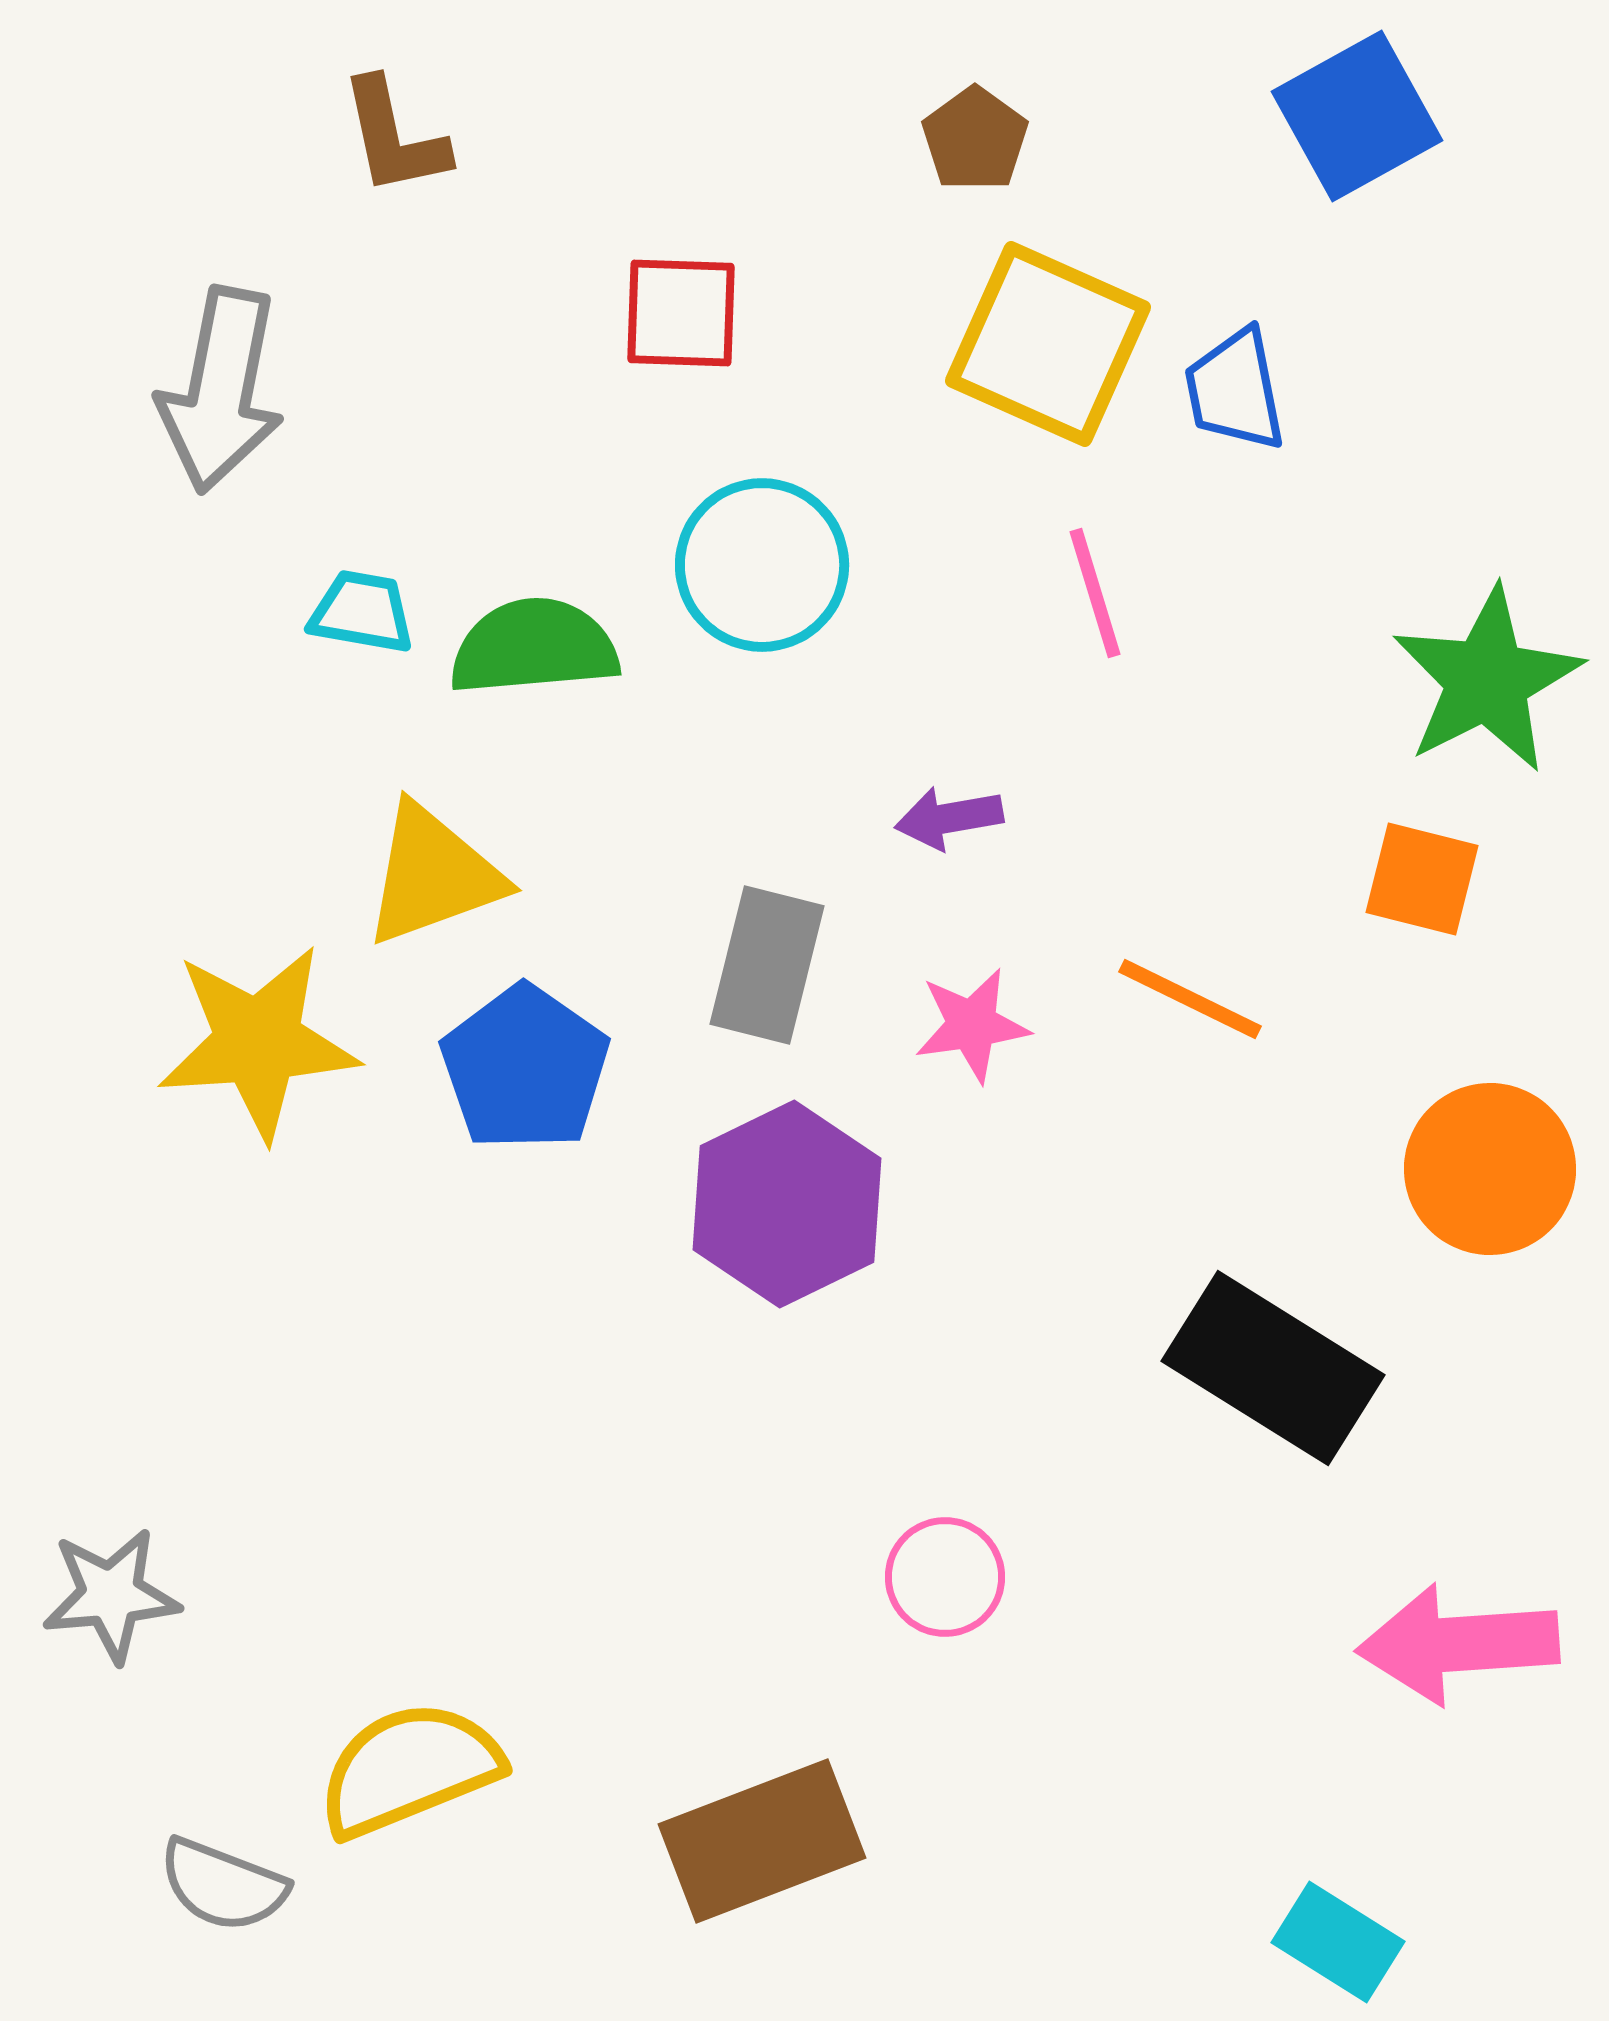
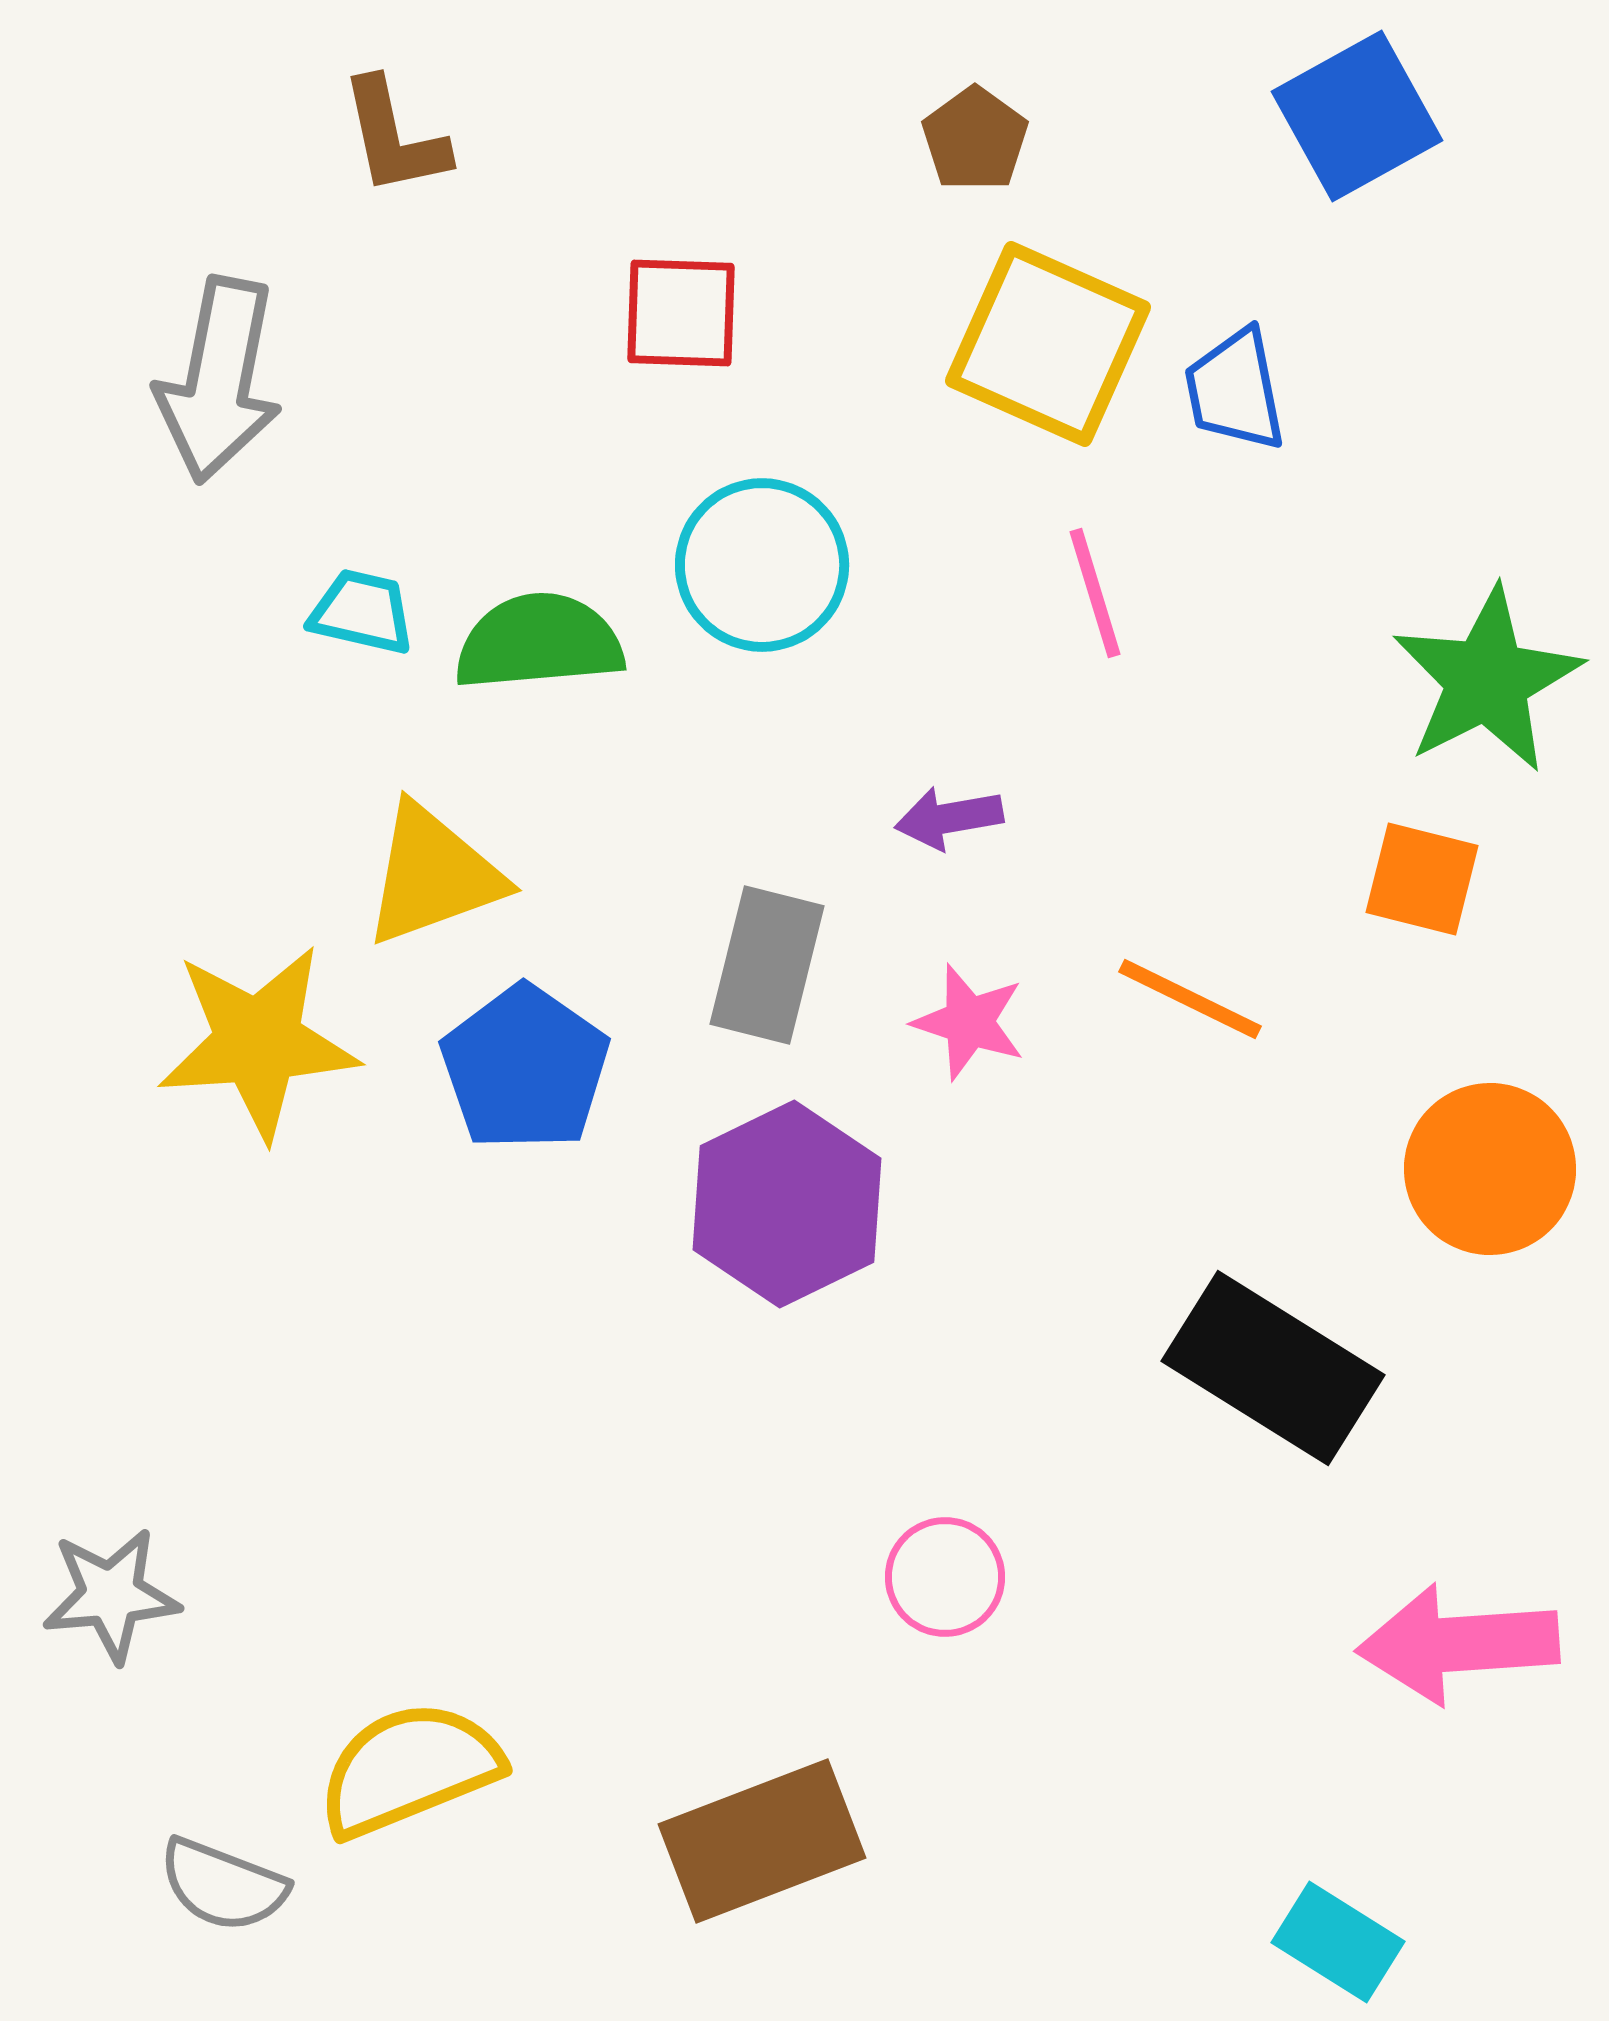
gray arrow: moved 2 px left, 10 px up
cyan trapezoid: rotated 3 degrees clockwise
green semicircle: moved 5 px right, 5 px up
pink star: moved 3 px left, 3 px up; rotated 26 degrees clockwise
